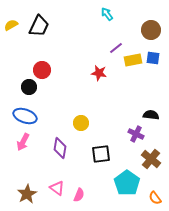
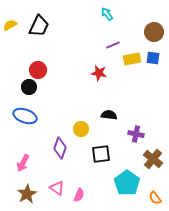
yellow semicircle: moved 1 px left
brown circle: moved 3 px right, 2 px down
purple line: moved 3 px left, 3 px up; rotated 16 degrees clockwise
yellow rectangle: moved 1 px left, 1 px up
red circle: moved 4 px left
black semicircle: moved 42 px left
yellow circle: moved 6 px down
purple cross: rotated 14 degrees counterclockwise
pink arrow: moved 21 px down
purple diamond: rotated 10 degrees clockwise
brown cross: moved 2 px right
